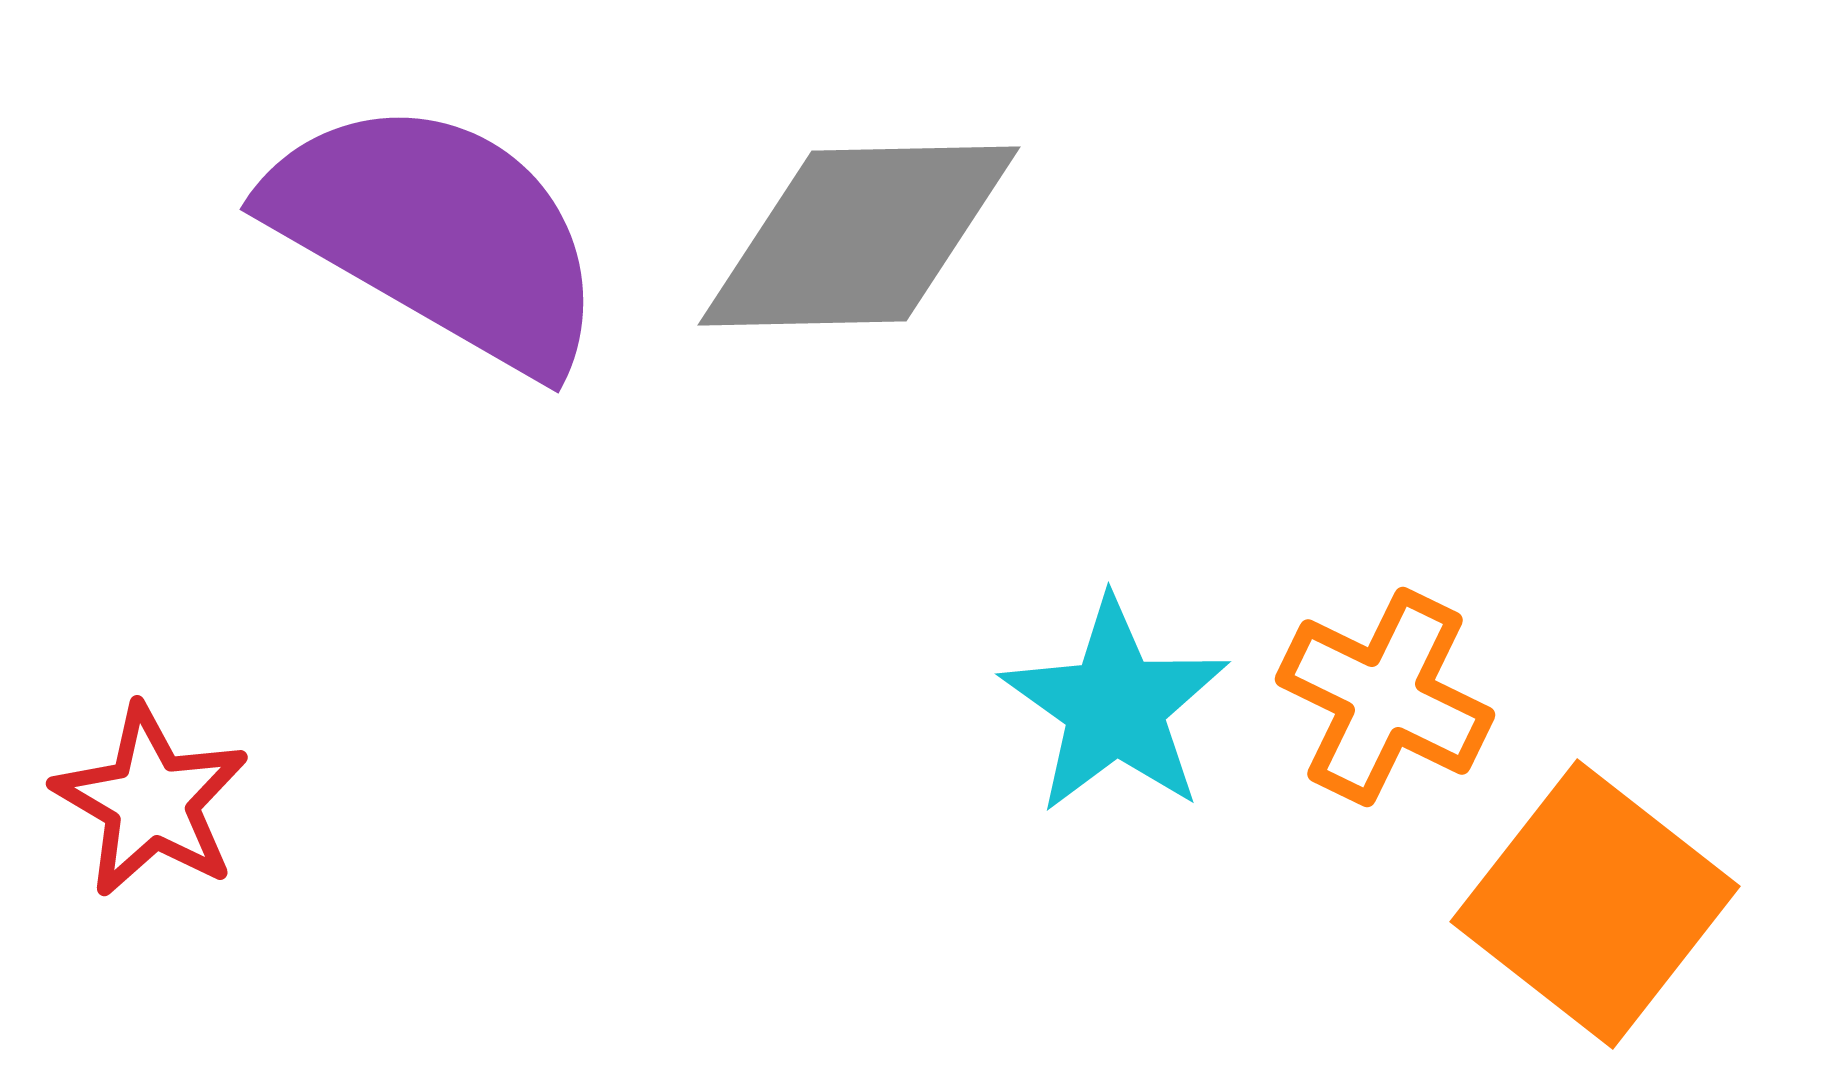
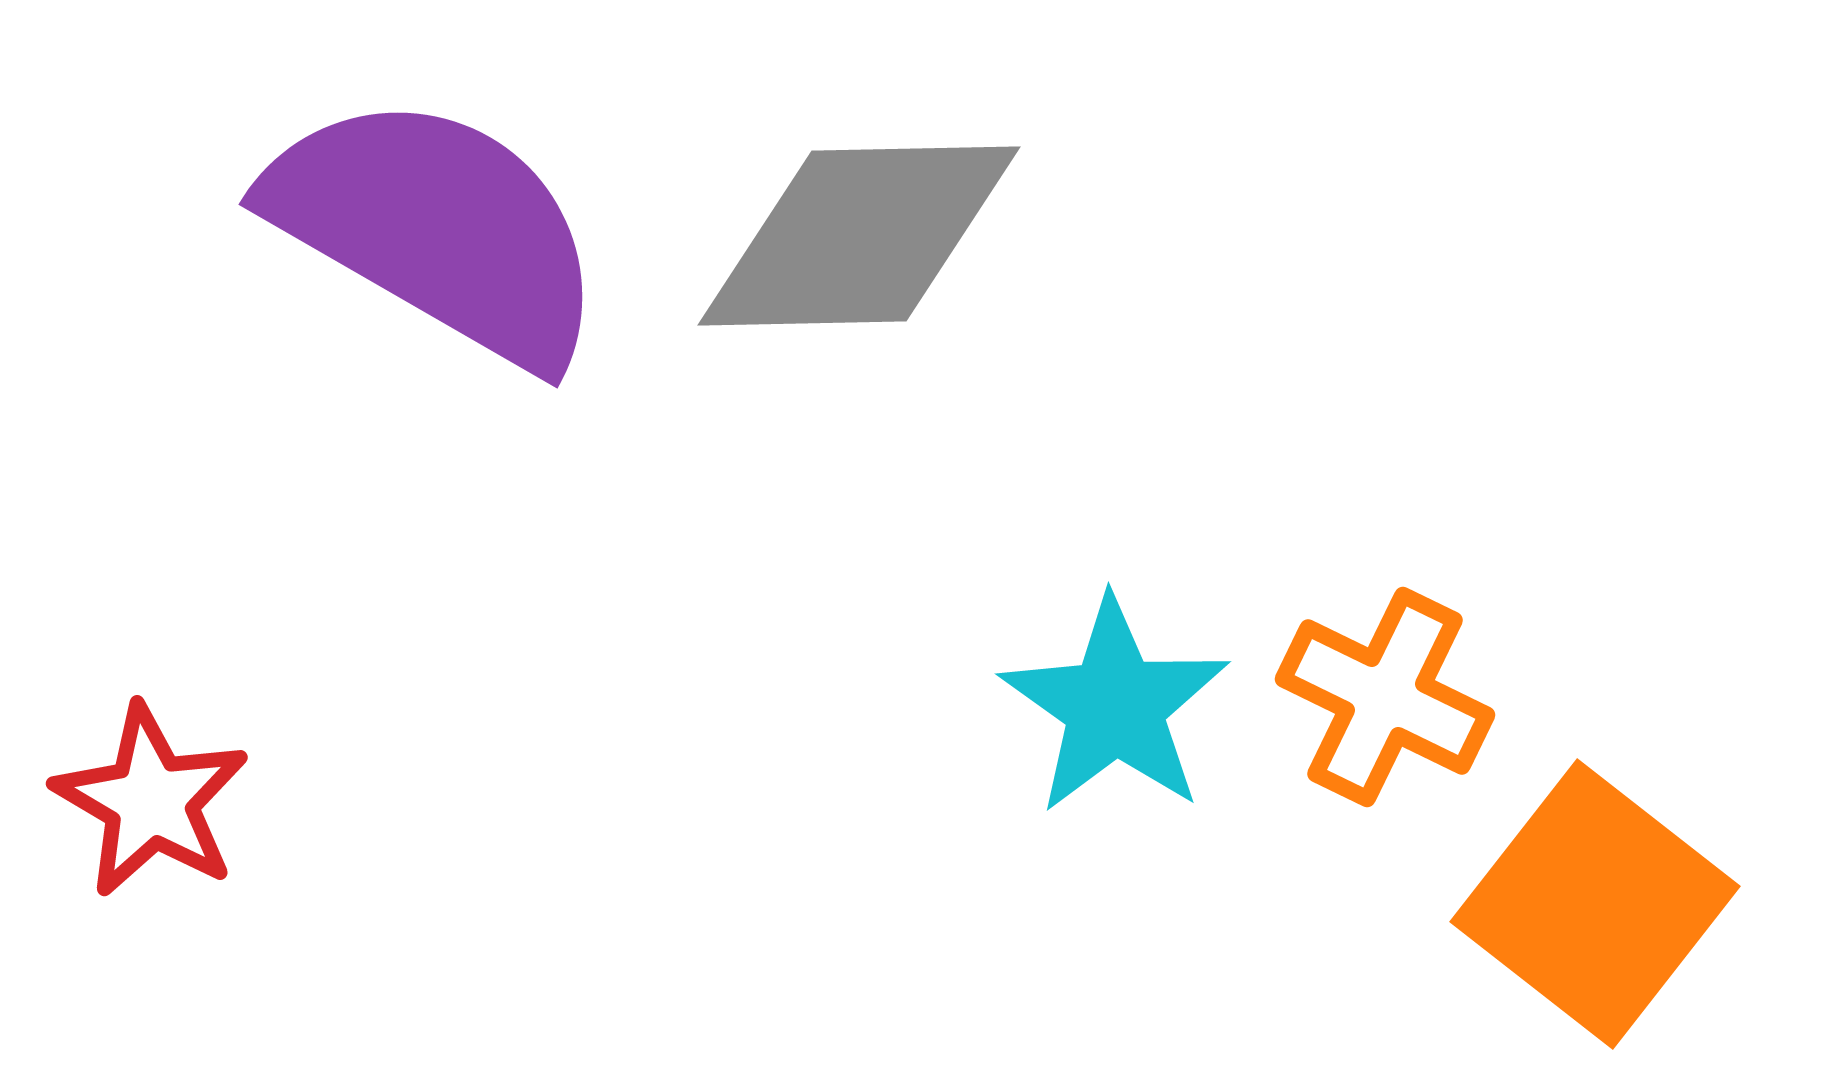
purple semicircle: moved 1 px left, 5 px up
